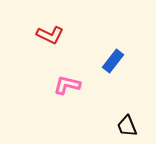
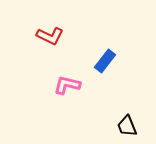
red L-shape: moved 1 px down
blue rectangle: moved 8 px left
